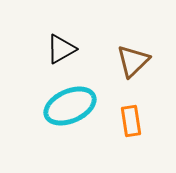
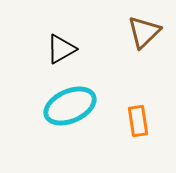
brown triangle: moved 11 px right, 29 px up
orange rectangle: moved 7 px right
